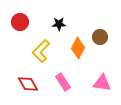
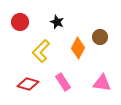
black star: moved 2 px left, 2 px up; rotated 24 degrees clockwise
red diamond: rotated 45 degrees counterclockwise
